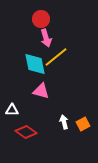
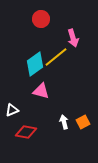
pink arrow: moved 27 px right
cyan diamond: rotated 65 degrees clockwise
white triangle: rotated 24 degrees counterclockwise
orange square: moved 2 px up
red diamond: rotated 25 degrees counterclockwise
